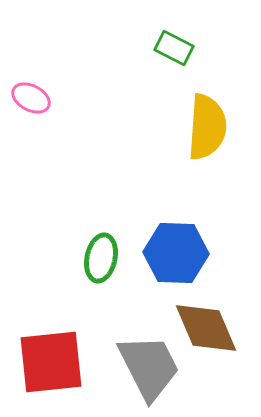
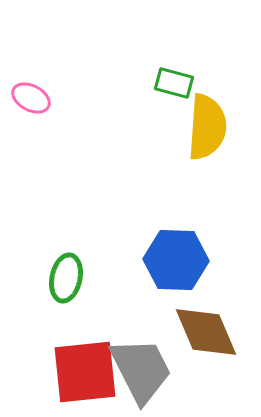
green rectangle: moved 35 px down; rotated 12 degrees counterclockwise
blue hexagon: moved 7 px down
green ellipse: moved 35 px left, 20 px down
brown diamond: moved 4 px down
red square: moved 34 px right, 10 px down
gray trapezoid: moved 8 px left, 3 px down
